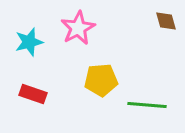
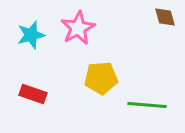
brown diamond: moved 1 px left, 4 px up
cyan star: moved 2 px right, 7 px up
yellow pentagon: moved 2 px up
